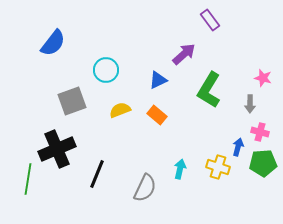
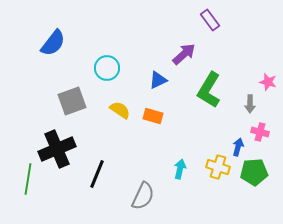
cyan circle: moved 1 px right, 2 px up
pink star: moved 5 px right, 4 px down
yellow semicircle: rotated 55 degrees clockwise
orange rectangle: moved 4 px left, 1 px down; rotated 24 degrees counterclockwise
green pentagon: moved 9 px left, 9 px down
gray semicircle: moved 2 px left, 8 px down
